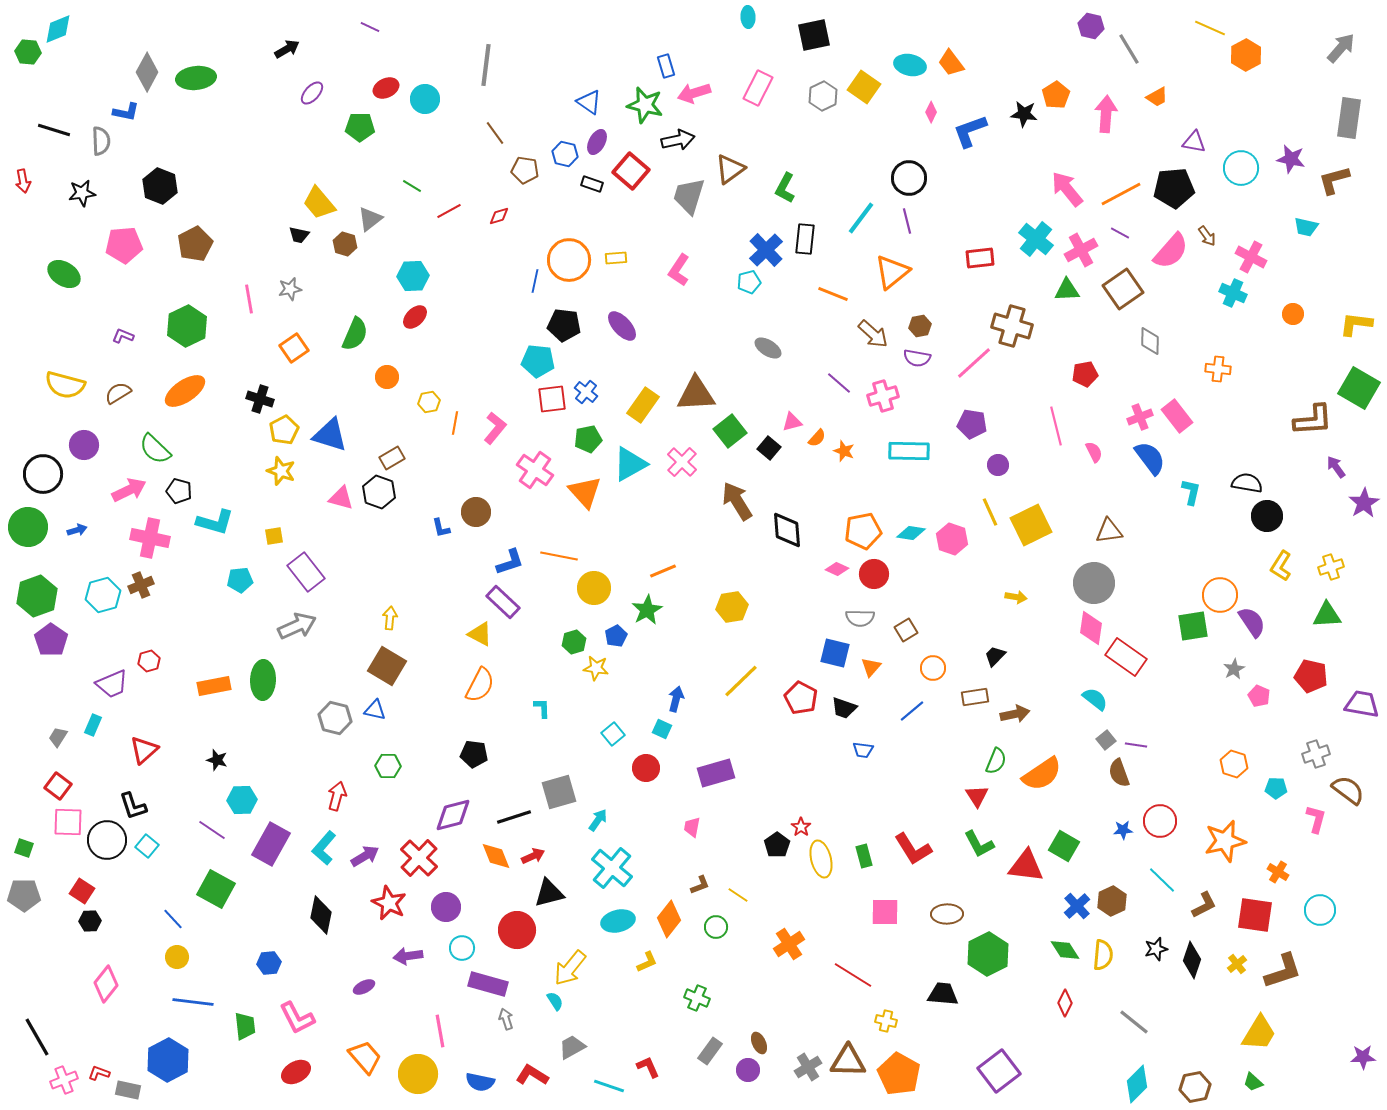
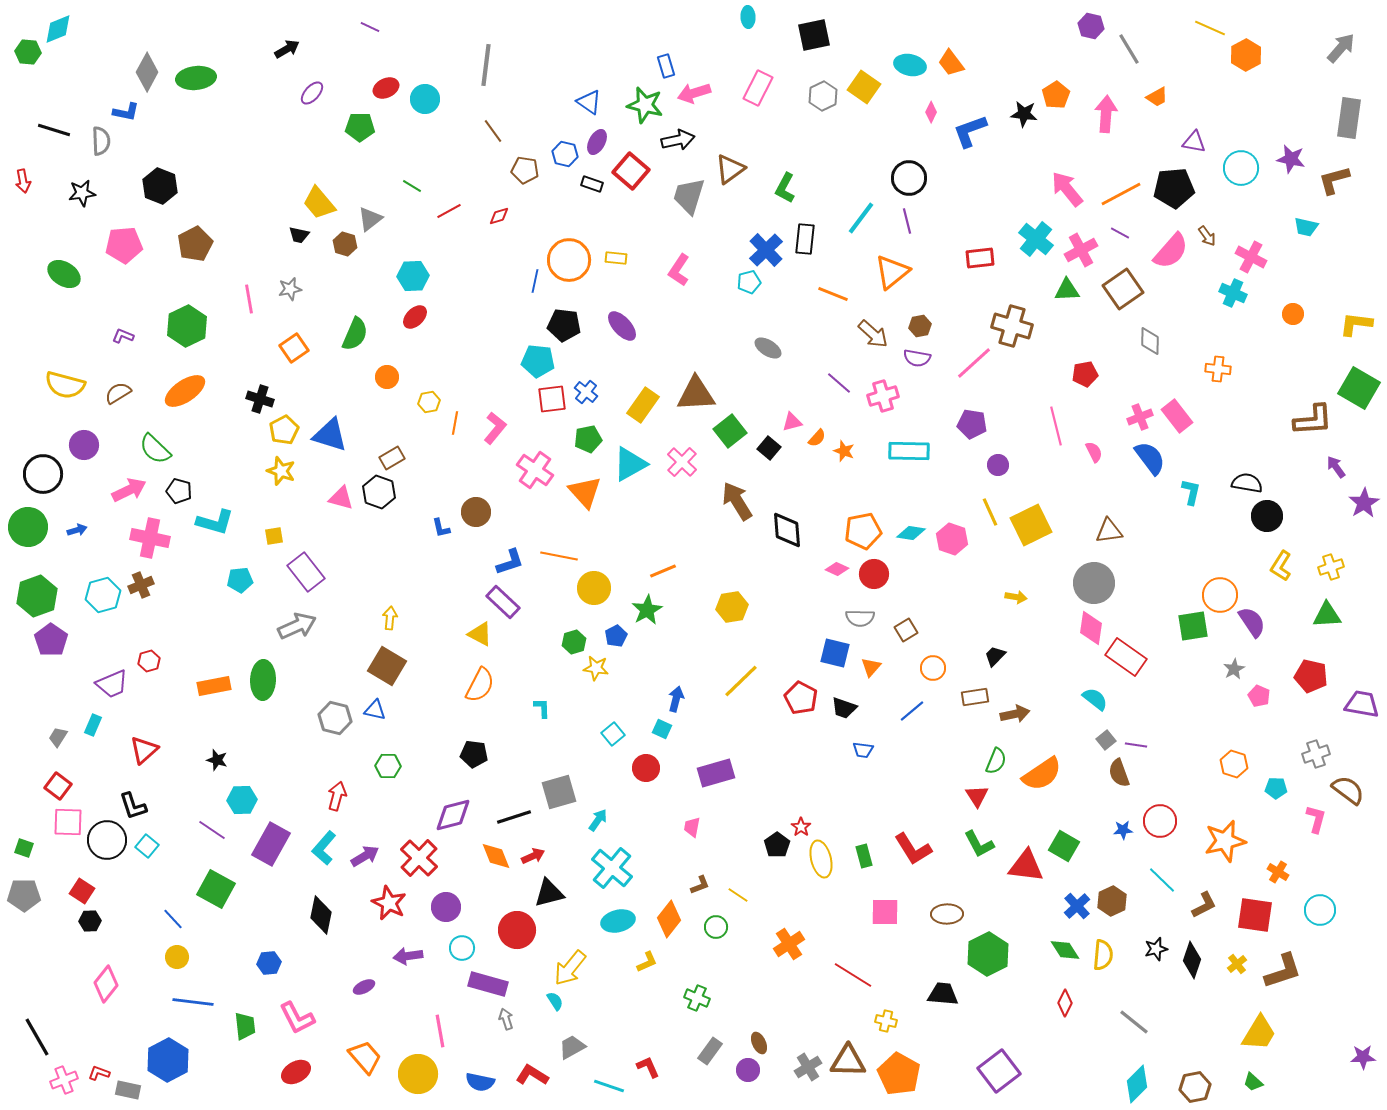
brown line at (495, 133): moved 2 px left, 2 px up
yellow rectangle at (616, 258): rotated 10 degrees clockwise
